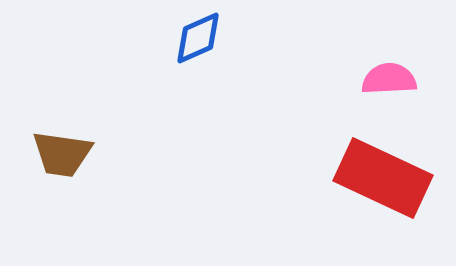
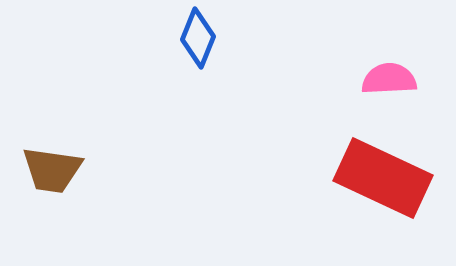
blue diamond: rotated 44 degrees counterclockwise
brown trapezoid: moved 10 px left, 16 px down
